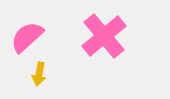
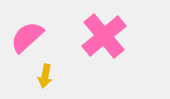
yellow arrow: moved 6 px right, 2 px down
